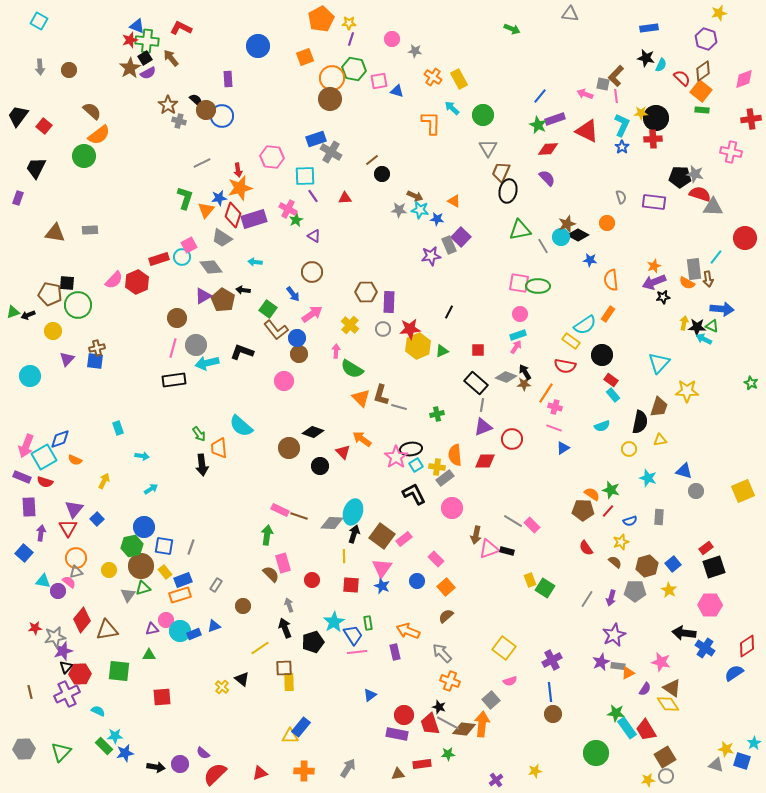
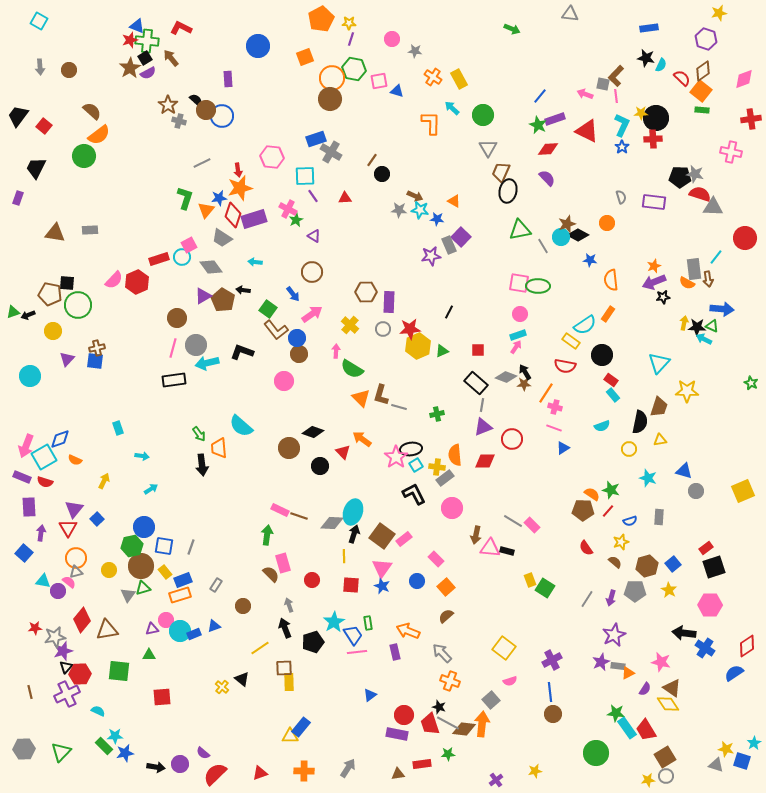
brown line at (372, 160): rotated 16 degrees counterclockwise
pink triangle at (489, 549): moved 1 px right, 1 px up; rotated 25 degrees clockwise
